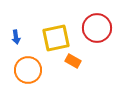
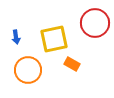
red circle: moved 2 px left, 5 px up
yellow square: moved 2 px left, 1 px down
orange rectangle: moved 1 px left, 3 px down
